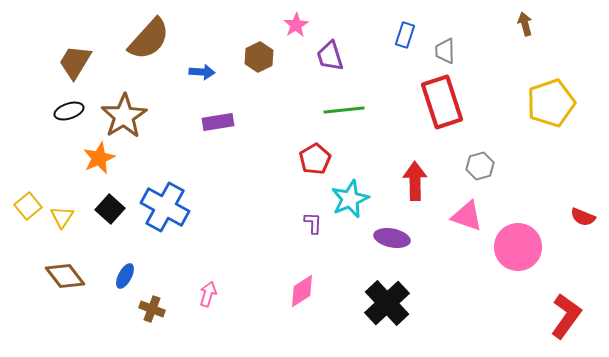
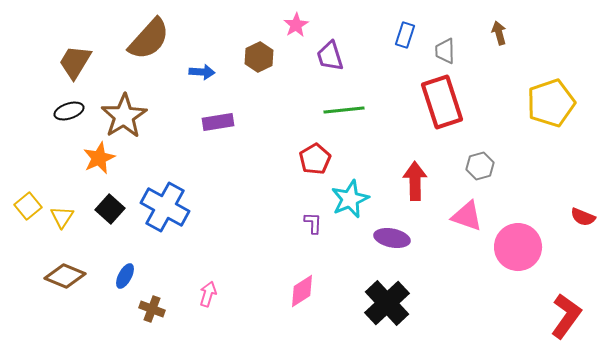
brown arrow: moved 26 px left, 9 px down
brown diamond: rotated 30 degrees counterclockwise
